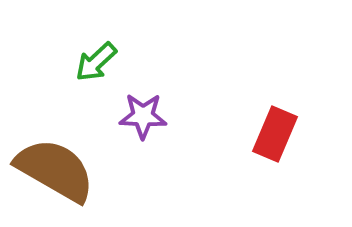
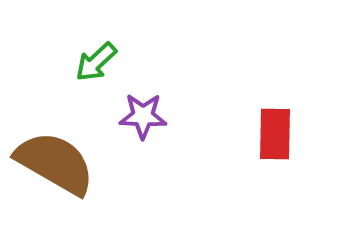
red rectangle: rotated 22 degrees counterclockwise
brown semicircle: moved 7 px up
